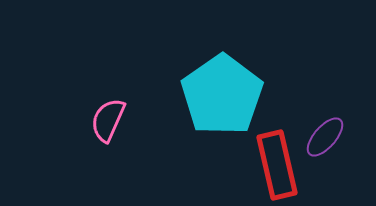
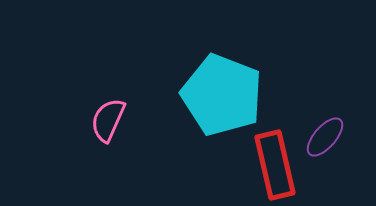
cyan pentagon: rotated 16 degrees counterclockwise
red rectangle: moved 2 px left
